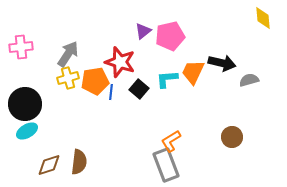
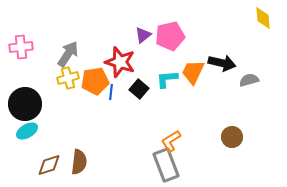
purple triangle: moved 4 px down
